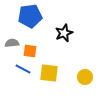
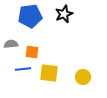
black star: moved 19 px up
gray semicircle: moved 1 px left, 1 px down
orange square: moved 2 px right, 1 px down
blue line: rotated 35 degrees counterclockwise
yellow circle: moved 2 px left
